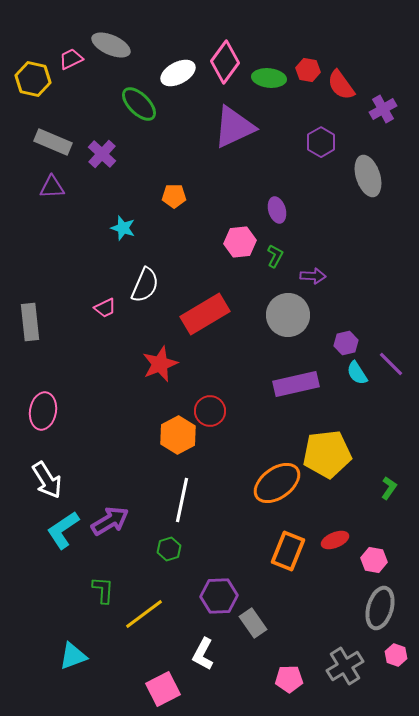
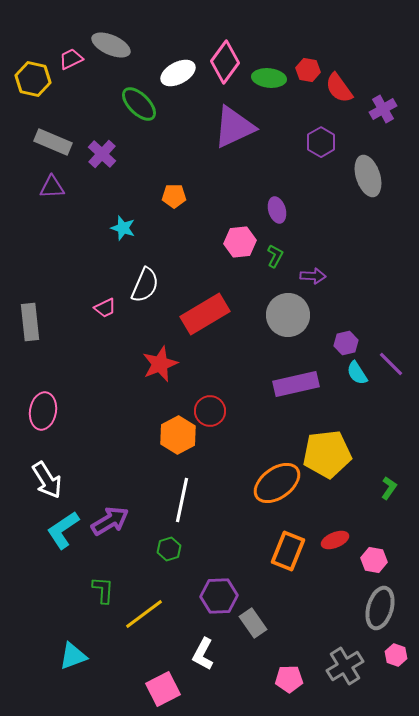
red semicircle at (341, 85): moved 2 px left, 3 px down
